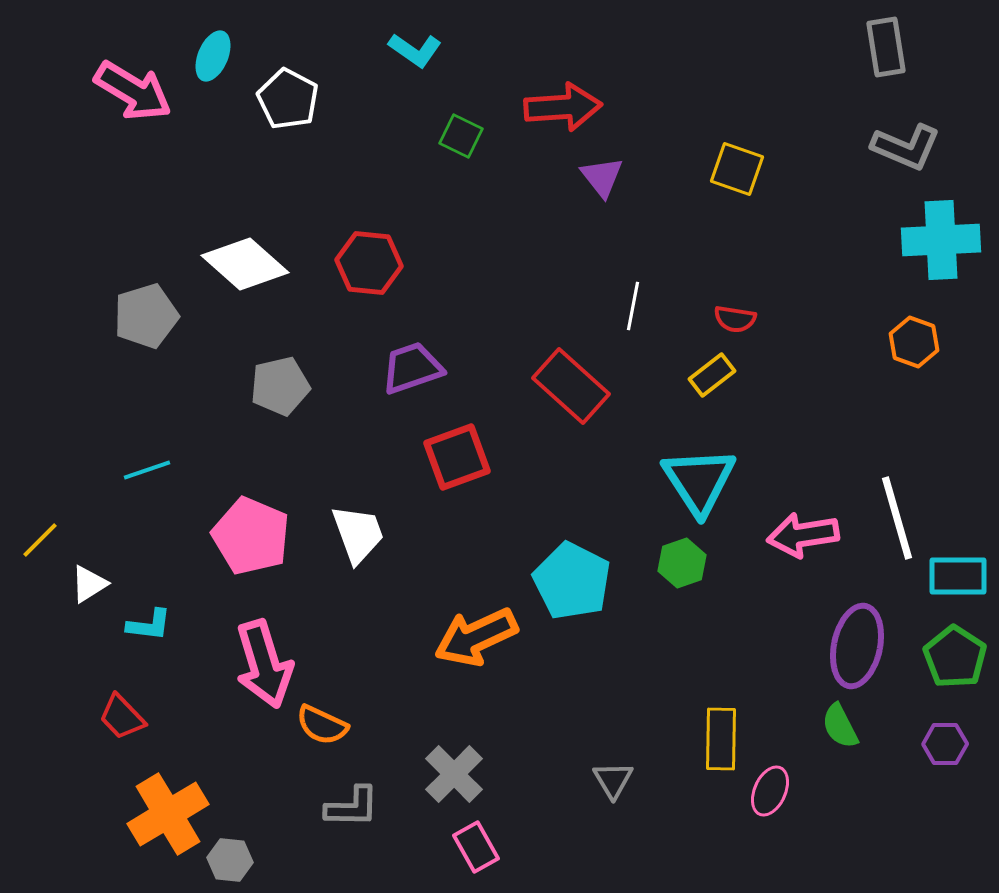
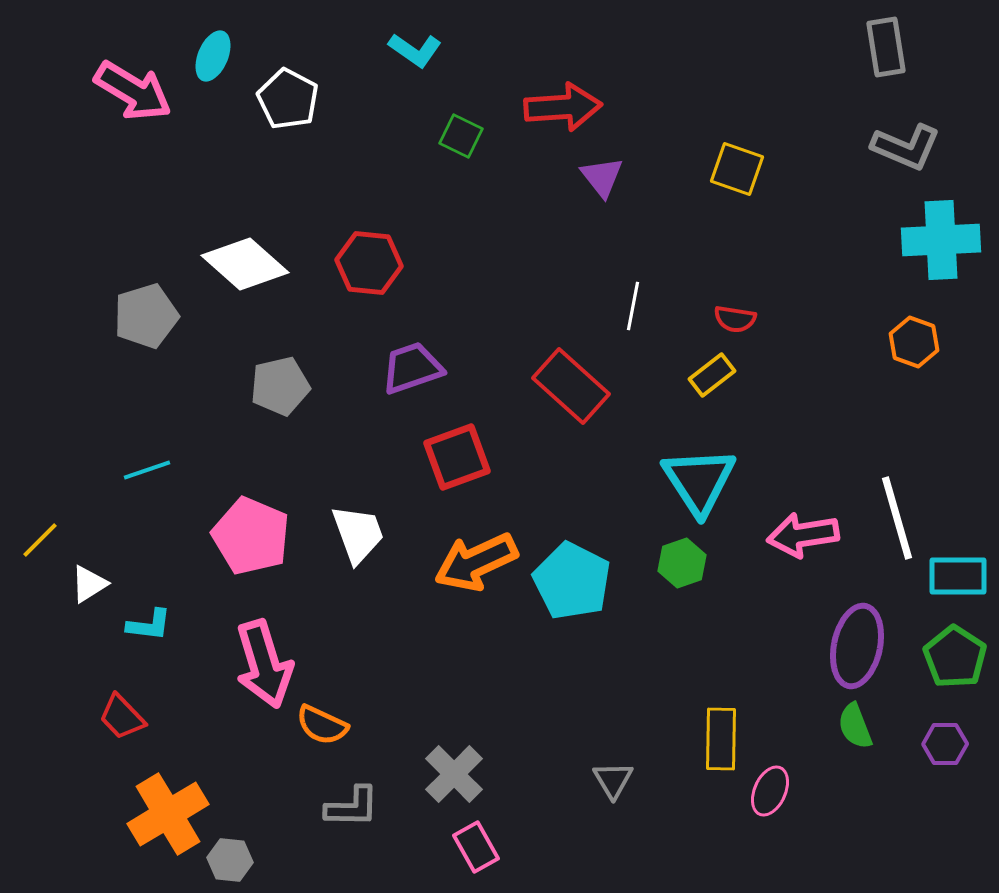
orange arrow at (476, 637): moved 75 px up
green semicircle at (840, 726): moved 15 px right; rotated 6 degrees clockwise
